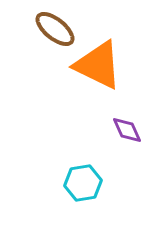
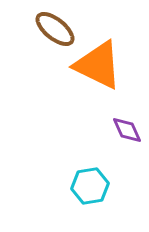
cyan hexagon: moved 7 px right, 3 px down
